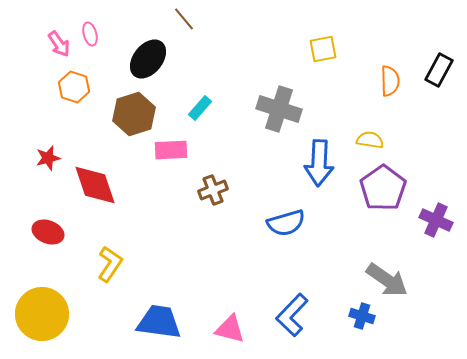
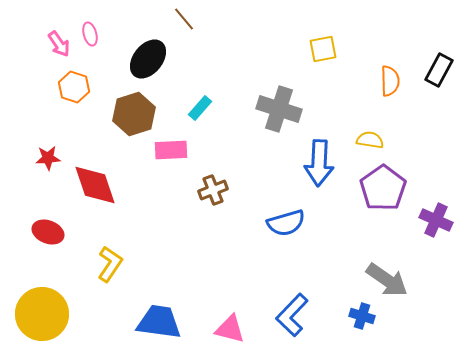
red star: rotated 10 degrees clockwise
